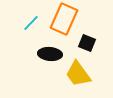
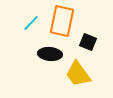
orange rectangle: moved 2 px left, 2 px down; rotated 12 degrees counterclockwise
black square: moved 1 px right, 1 px up
